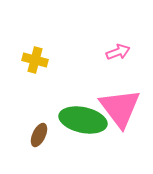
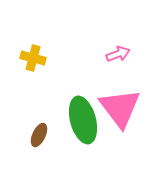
pink arrow: moved 2 px down
yellow cross: moved 2 px left, 2 px up
green ellipse: rotated 63 degrees clockwise
